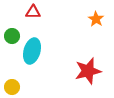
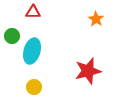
yellow circle: moved 22 px right
